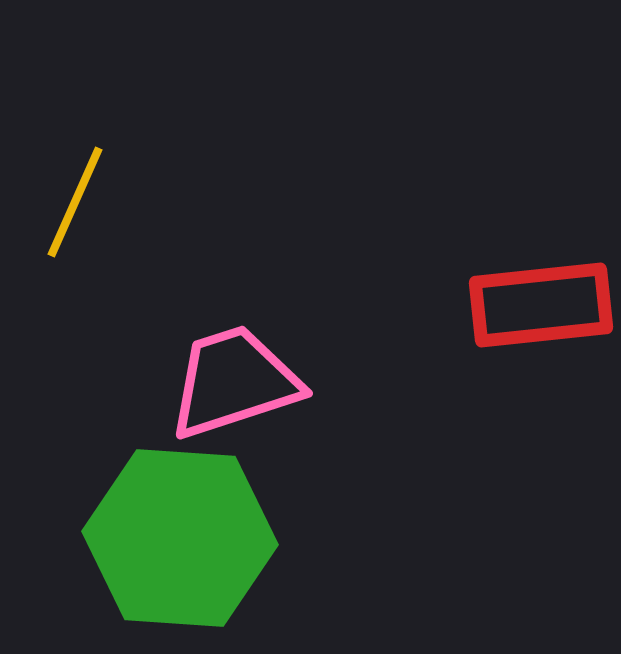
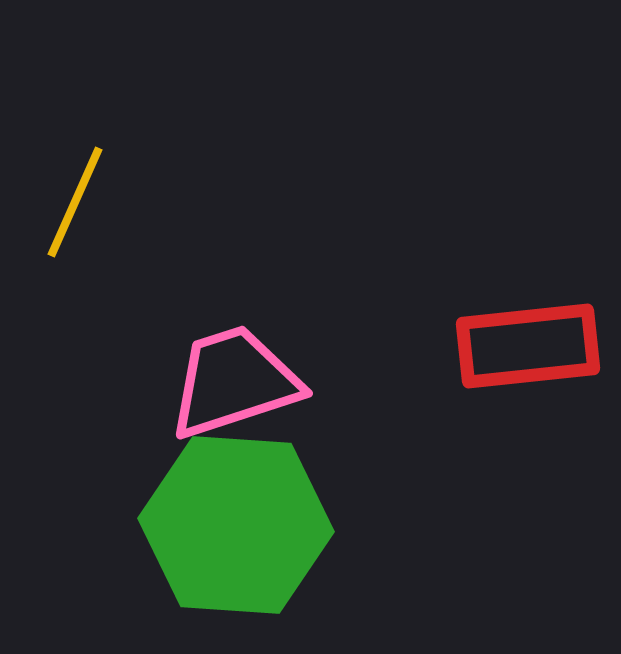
red rectangle: moved 13 px left, 41 px down
green hexagon: moved 56 px right, 13 px up
